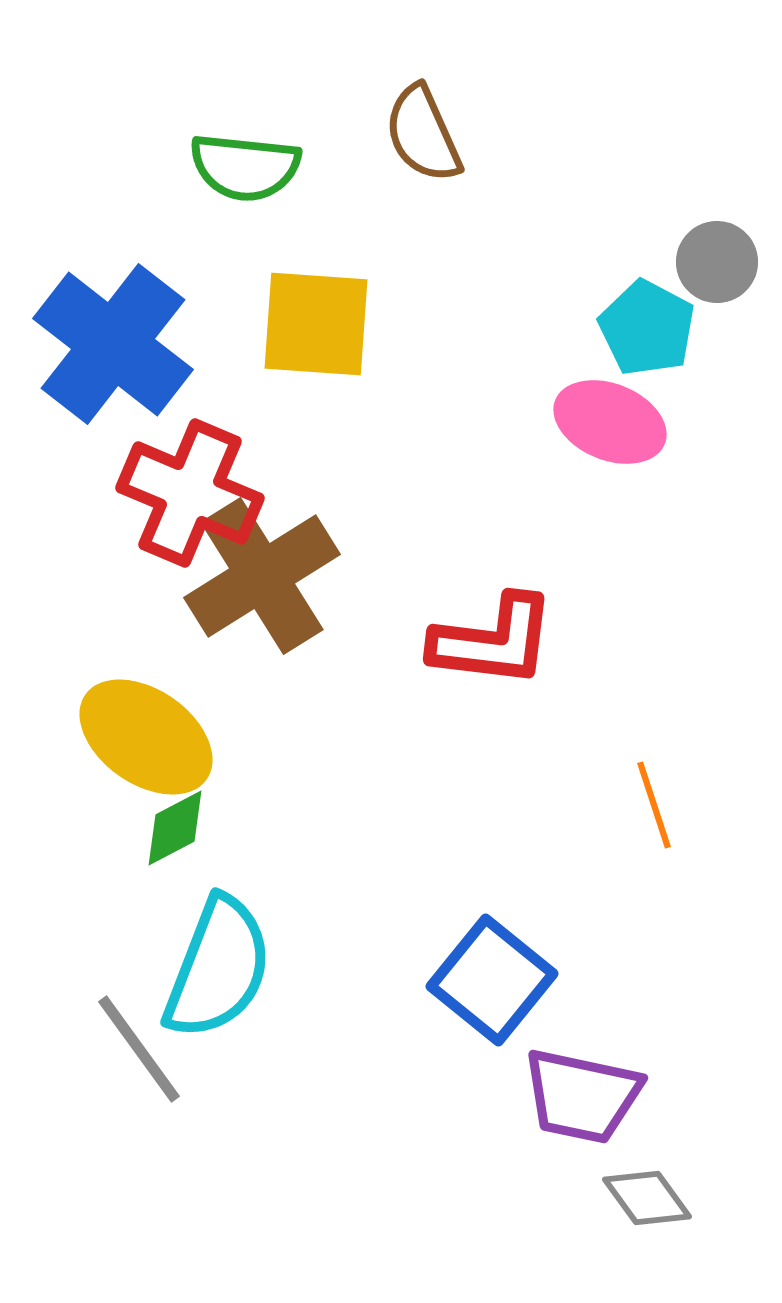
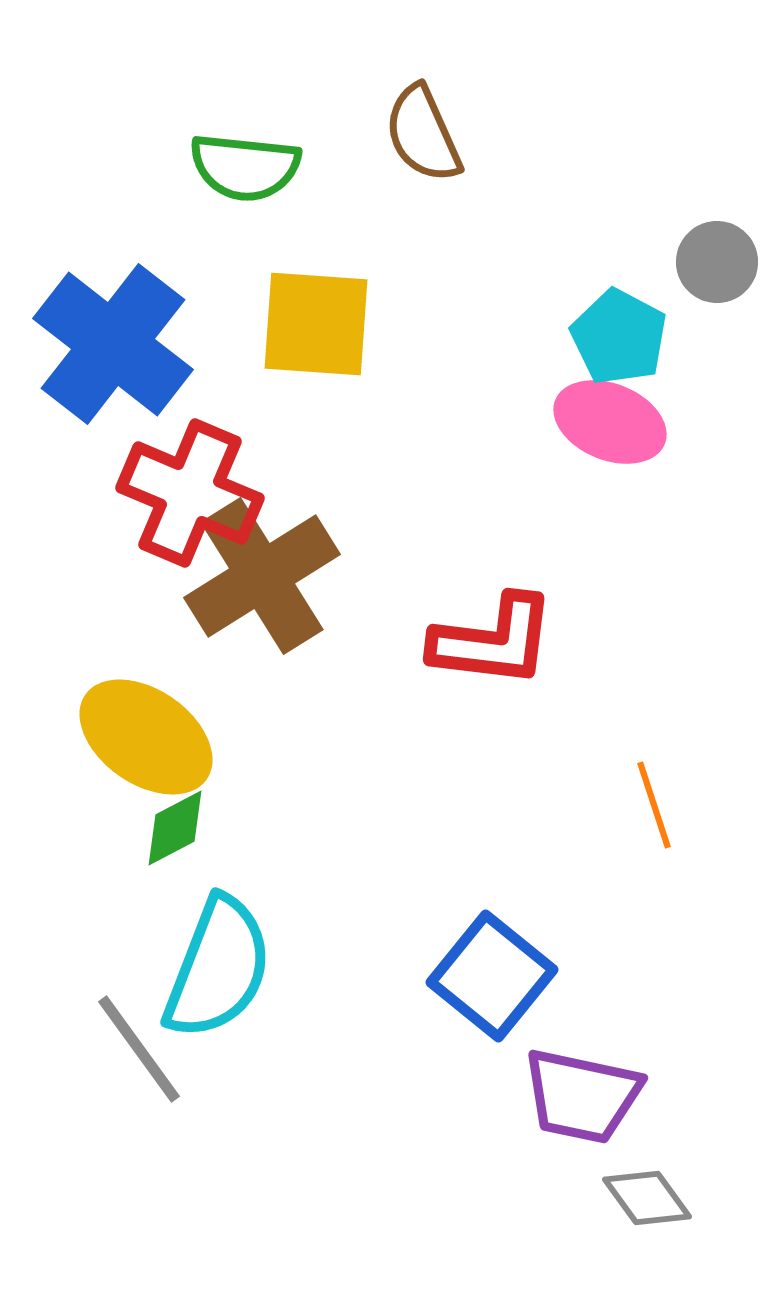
cyan pentagon: moved 28 px left, 9 px down
blue square: moved 4 px up
